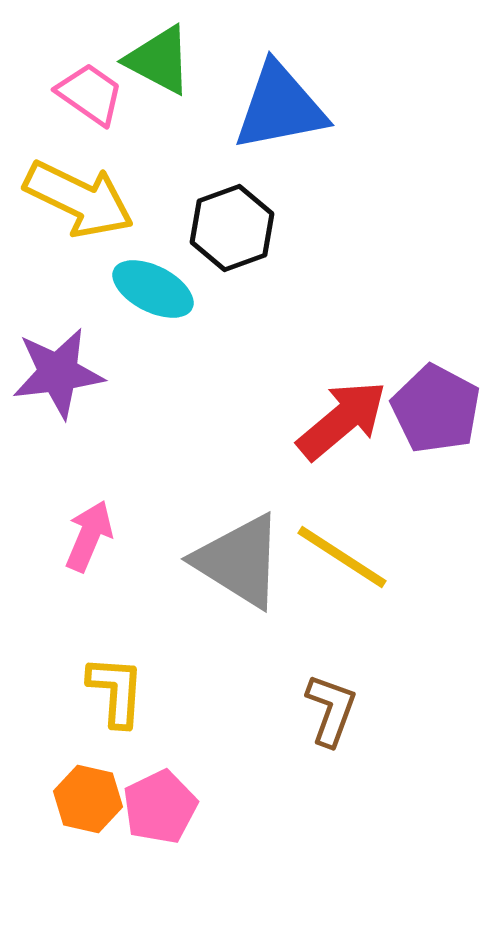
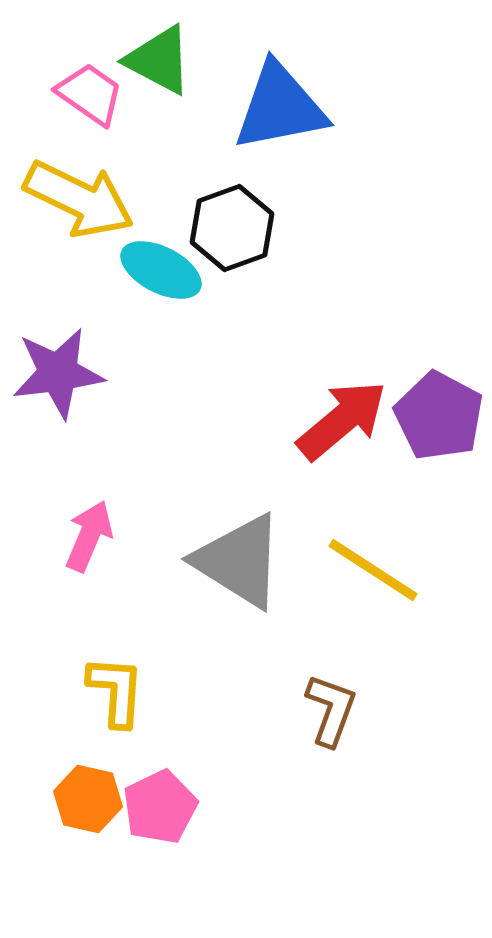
cyan ellipse: moved 8 px right, 19 px up
purple pentagon: moved 3 px right, 7 px down
yellow line: moved 31 px right, 13 px down
